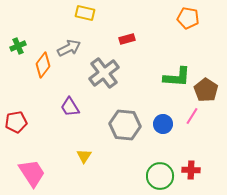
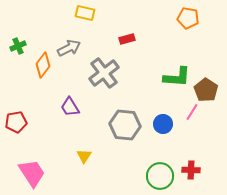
pink line: moved 4 px up
